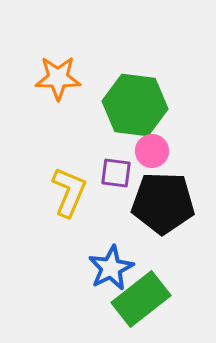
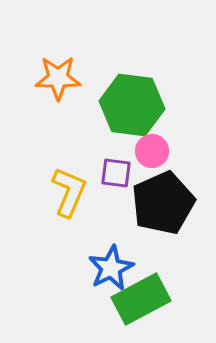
green hexagon: moved 3 px left
black pentagon: rotated 26 degrees counterclockwise
green rectangle: rotated 10 degrees clockwise
